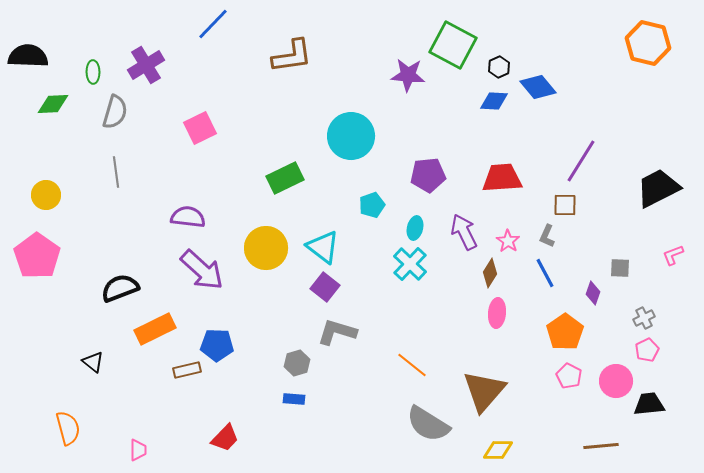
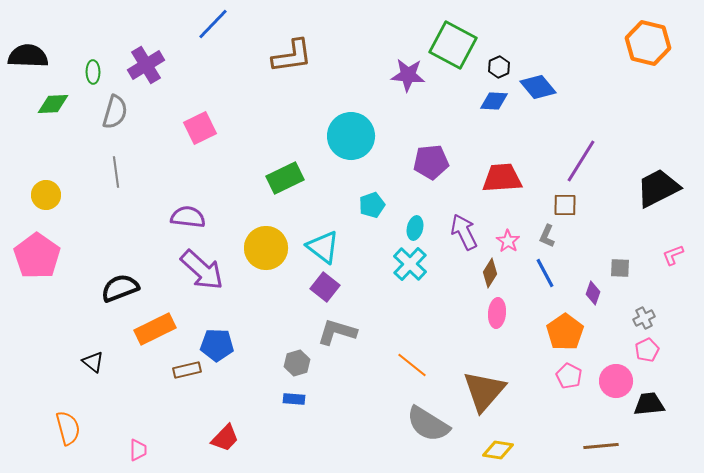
purple pentagon at (428, 175): moved 3 px right, 13 px up
yellow diamond at (498, 450): rotated 8 degrees clockwise
